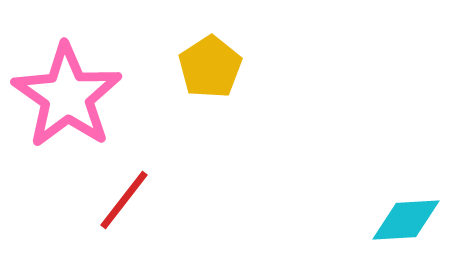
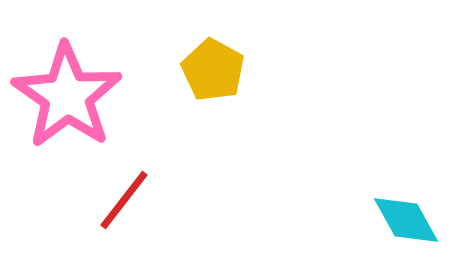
yellow pentagon: moved 3 px right, 3 px down; rotated 10 degrees counterclockwise
cyan diamond: rotated 64 degrees clockwise
